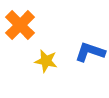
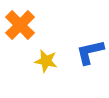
blue L-shape: rotated 32 degrees counterclockwise
